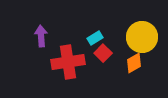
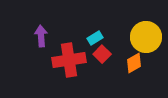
yellow circle: moved 4 px right
red square: moved 1 px left, 1 px down
red cross: moved 1 px right, 2 px up
